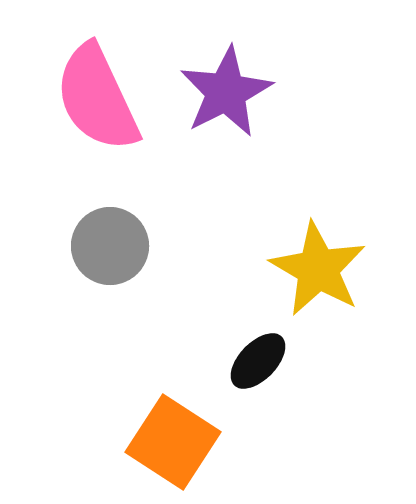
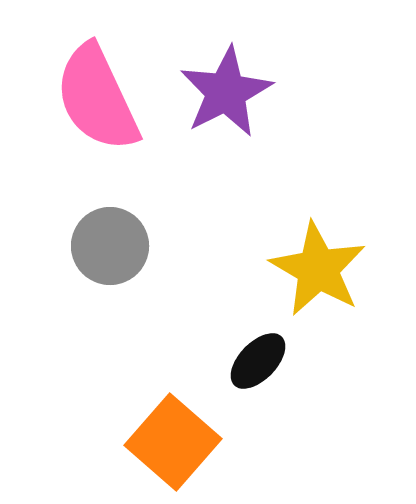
orange square: rotated 8 degrees clockwise
